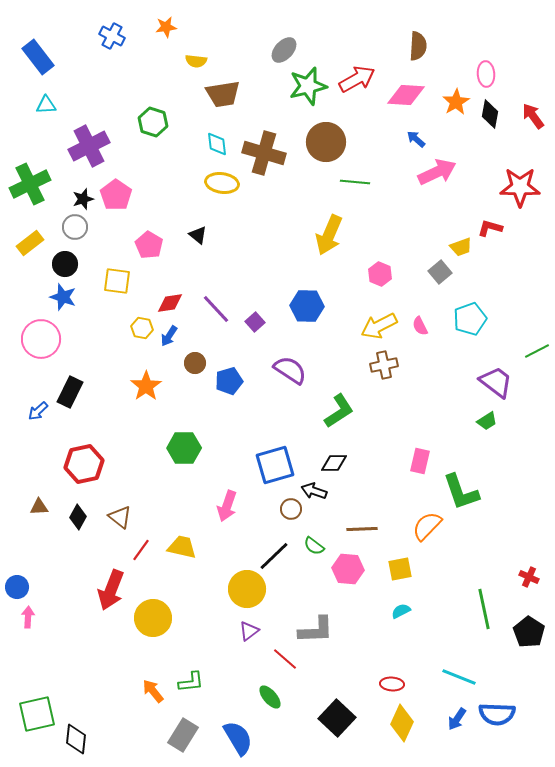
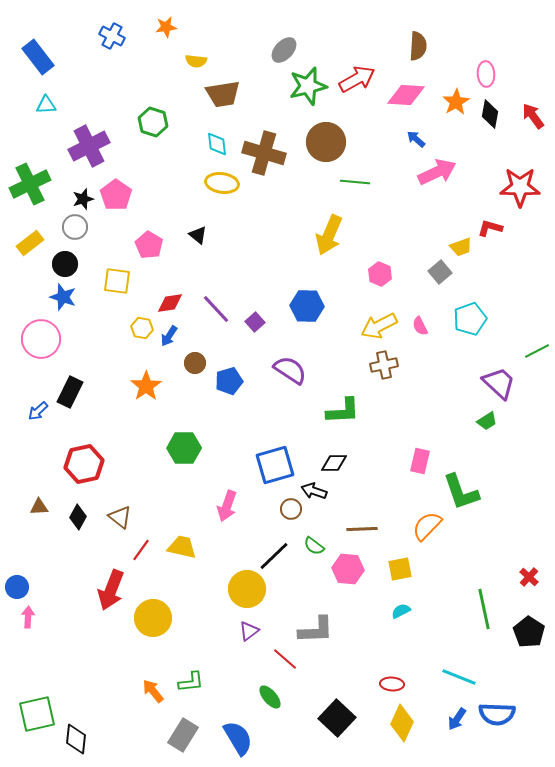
purple trapezoid at (496, 382): moved 3 px right, 1 px down; rotated 6 degrees clockwise
green L-shape at (339, 411): moved 4 px right; rotated 30 degrees clockwise
red cross at (529, 577): rotated 18 degrees clockwise
